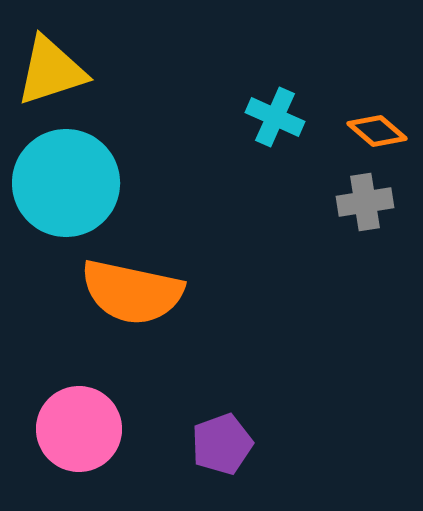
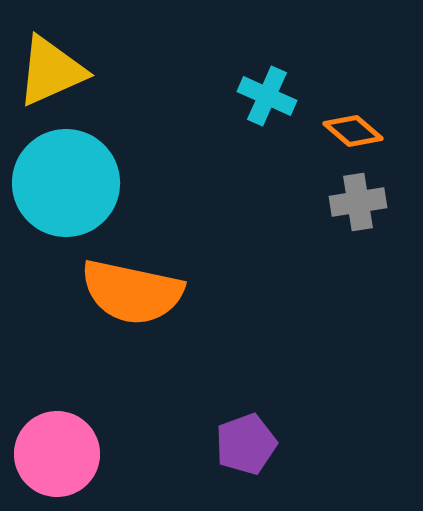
yellow triangle: rotated 6 degrees counterclockwise
cyan cross: moved 8 px left, 21 px up
orange diamond: moved 24 px left
gray cross: moved 7 px left
pink circle: moved 22 px left, 25 px down
purple pentagon: moved 24 px right
